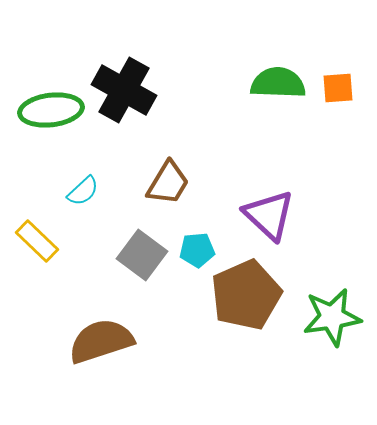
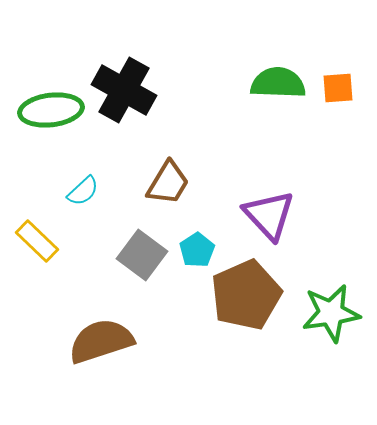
purple triangle: rotated 4 degrees clockwise
cyan pentagon: rotated 28 degrees counterclockwise
green star: moved 1 px left, 4 px up
